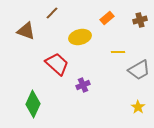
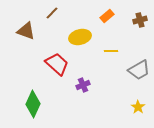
orange rectangle: moved 2 px up
yellow line: moved 7 px left, 1 px up
